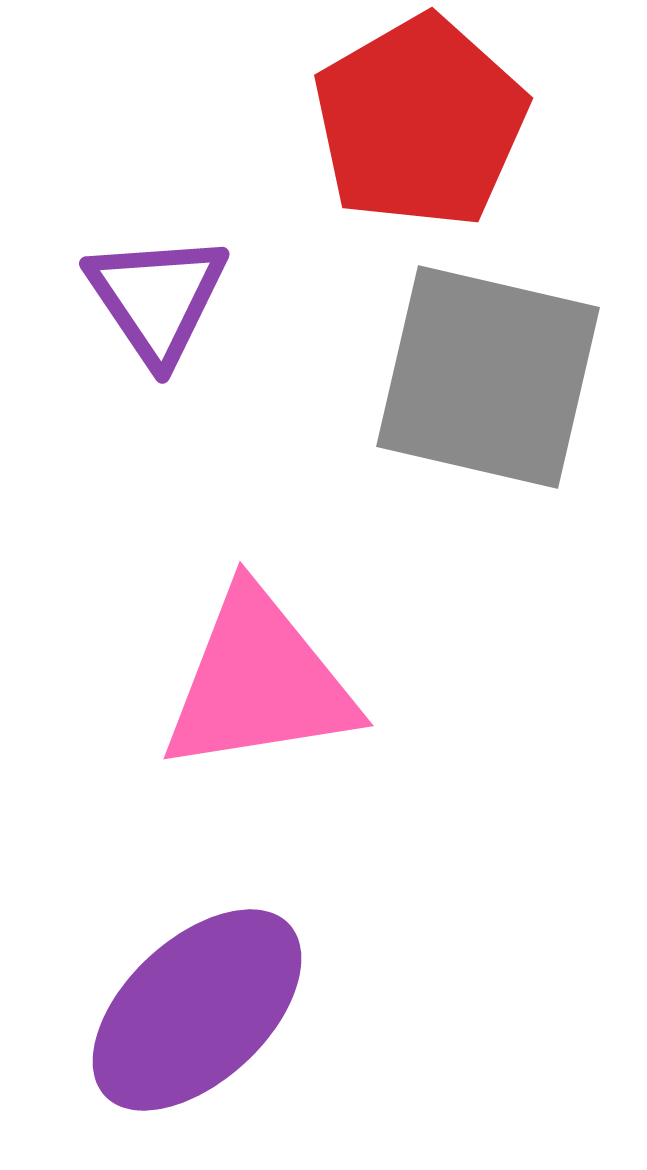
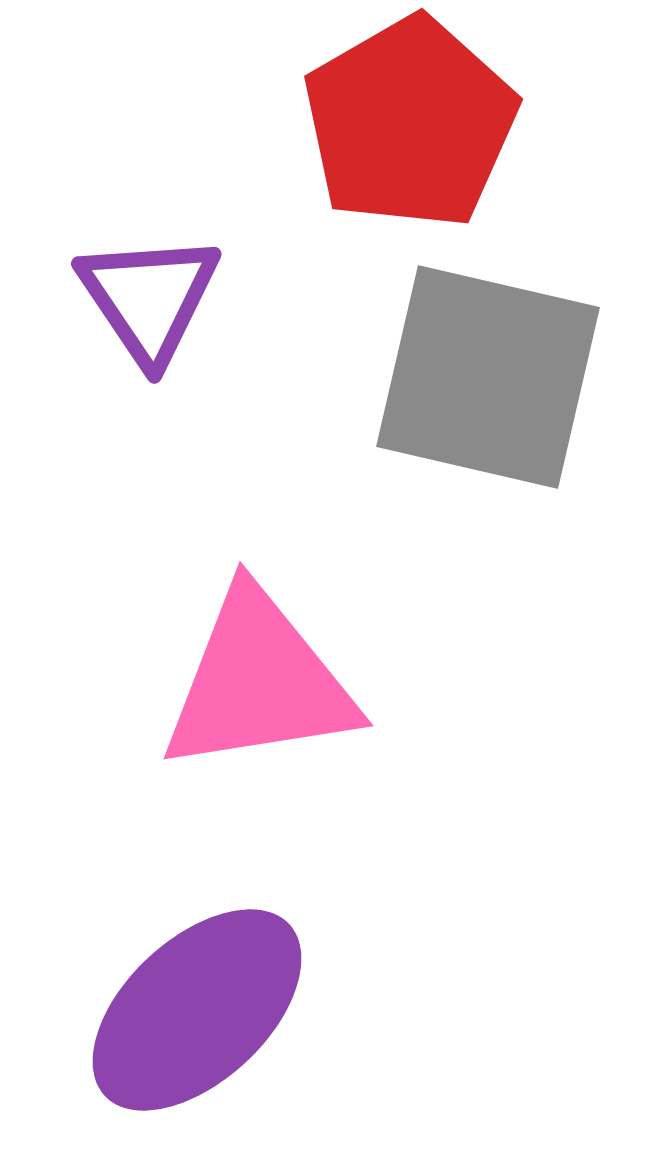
red pentagon: moved 10 px left, 1 px down
purple triangle: moved 8 px left
